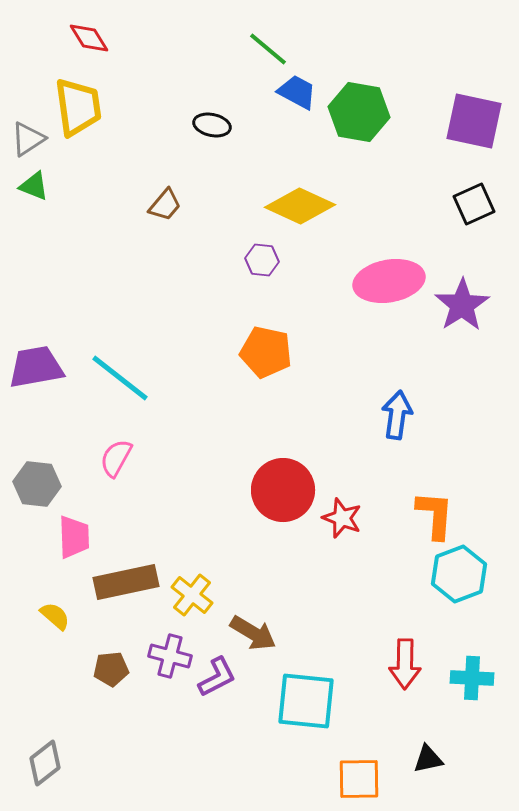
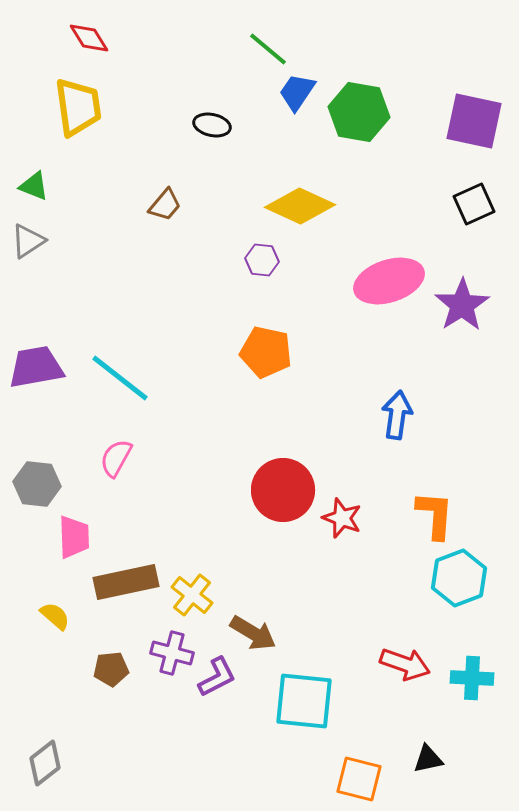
blue trapezoid: rotated 84 degrees counterclockwise
gray triangle: moved 102 px down
pink ellipse: rotated 8 degrees counterclockwise
cyan hexagon: moved 4 px down
purple cross: moved 2 px right, 3 px up
red arrow: rotated 72 degrees counterclockwise
cyan square: moved 2 px left
orange square: rotated 15 degrees clockwise
